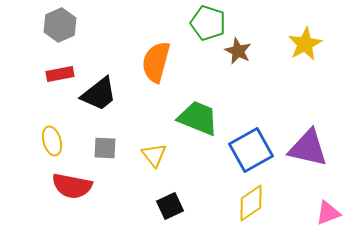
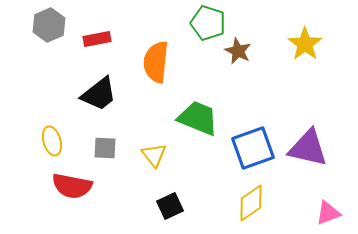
gray hexagon: moved 11 px left
yellow star: rotated 8 degrees counterclockwise
orange semicircle: rotated 9 degrees counterclockwise
red rectangle: moved 37 px right, 35 px up
blue square: moved 2 px right, 2 px up; rotated 9 degrees clockwise
